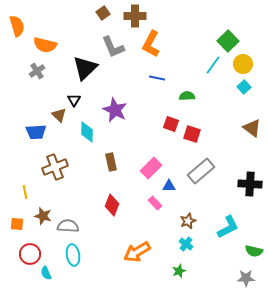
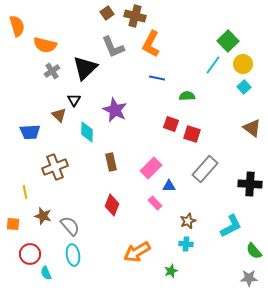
brown square at (103, 13): moved 4 px right
brown cross at (135, 16): rotated 15 degrees clockwise
gray cross at (37, 71): moved 15 px right
blue trapezoid at (36, 132): moved 6 px left
gray rectangle at (201, 171): moved 4 px right, 2 px up; rotated 8 degrees counterclockwise
orange square at (17, 224): moved 4 px left
gray semicircle at (68, 226): moved 2 px right; rotated 45 degrees clockwise
cyan L-shape at (228, 227): moved 3 px right, 1 px up
cyan cross at (186, 244): rotated 32 degrees counterclockwise
green semicircle at (254, 251): rotated 36 degrees clockwise
green star at (179, 271): moved 8 px left
gray star at (246, 278): moved 3 px right
